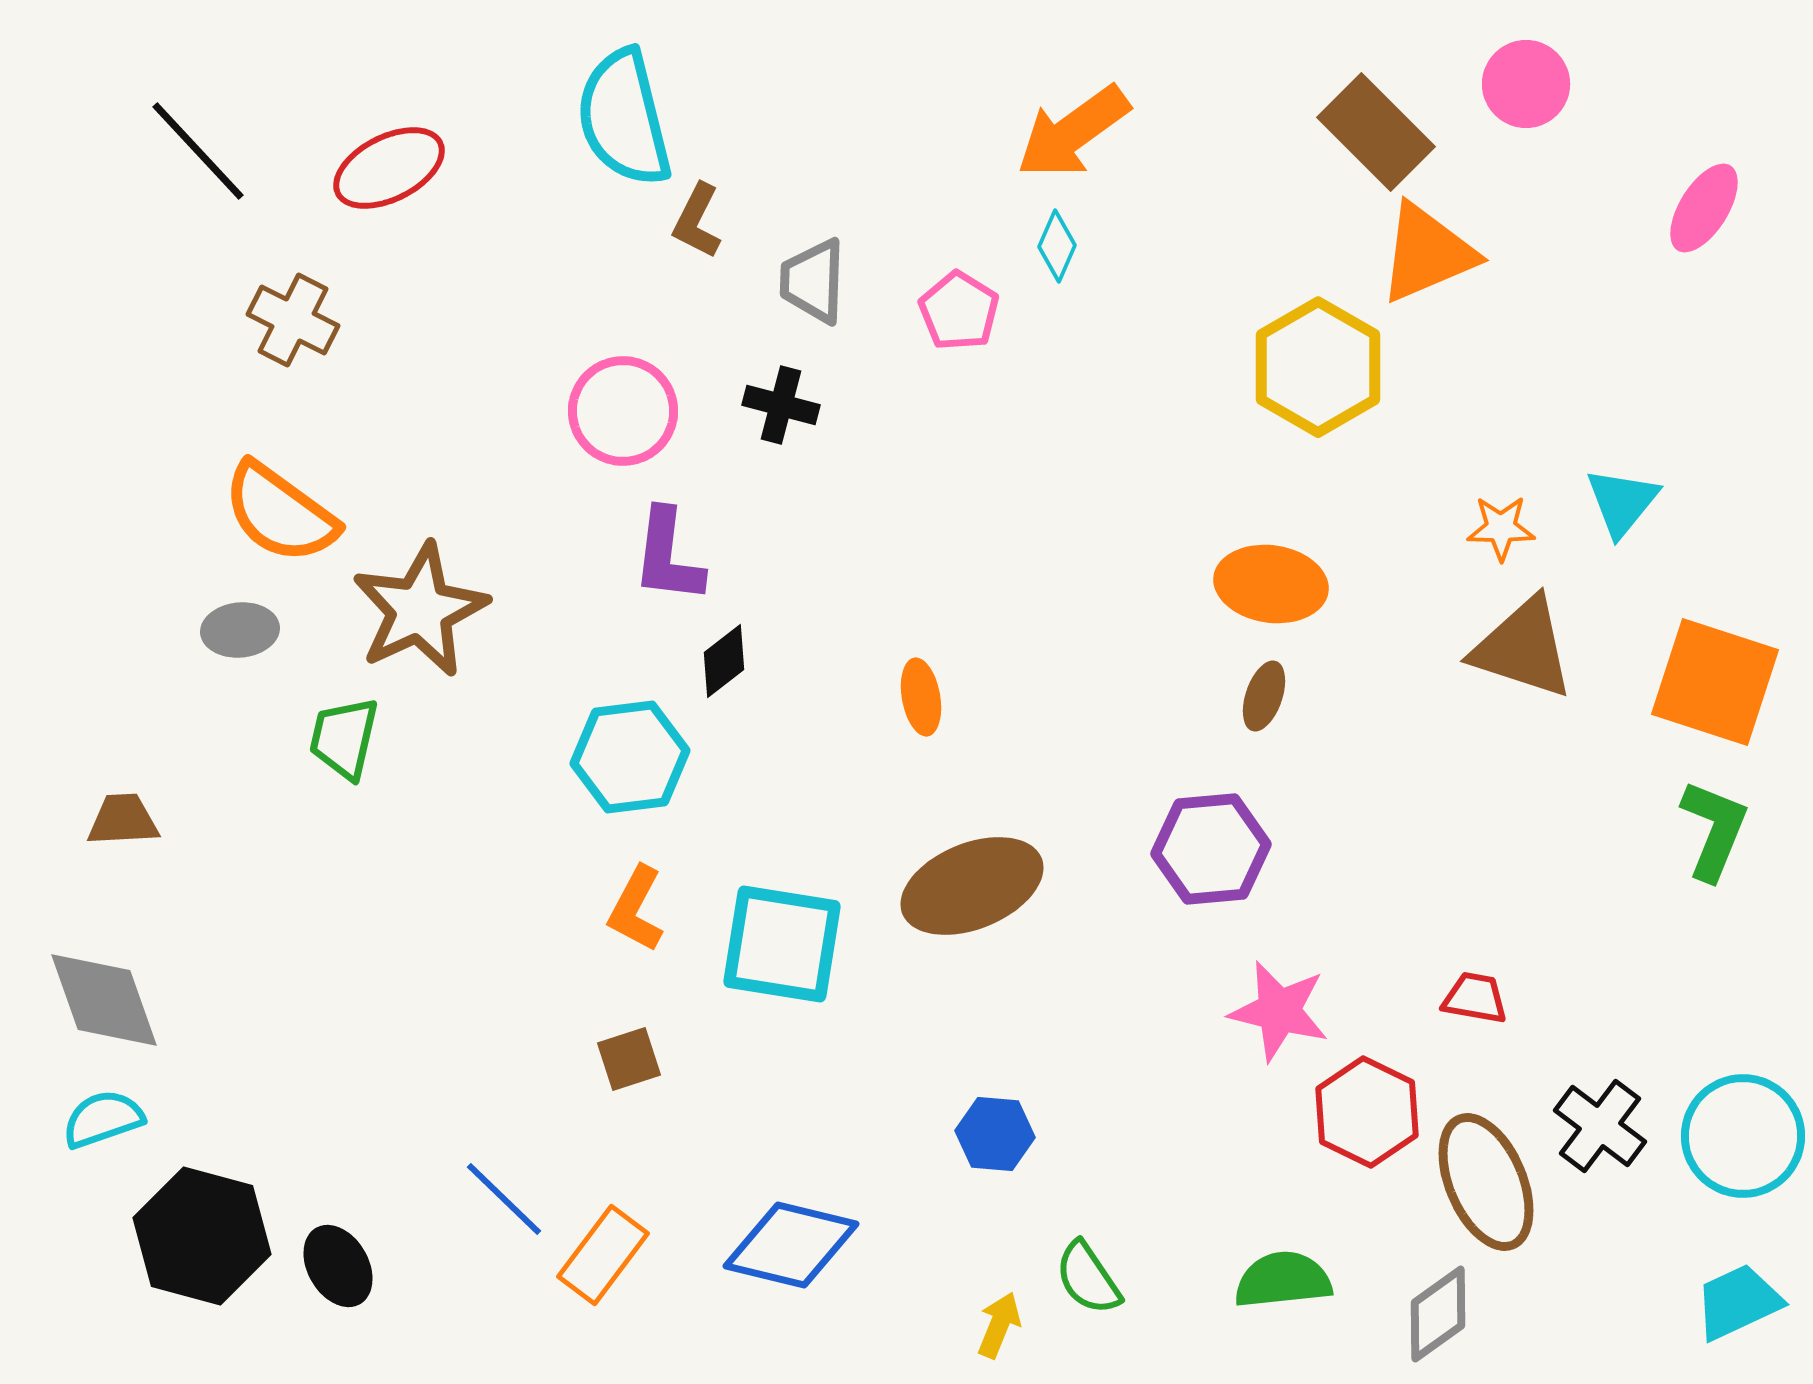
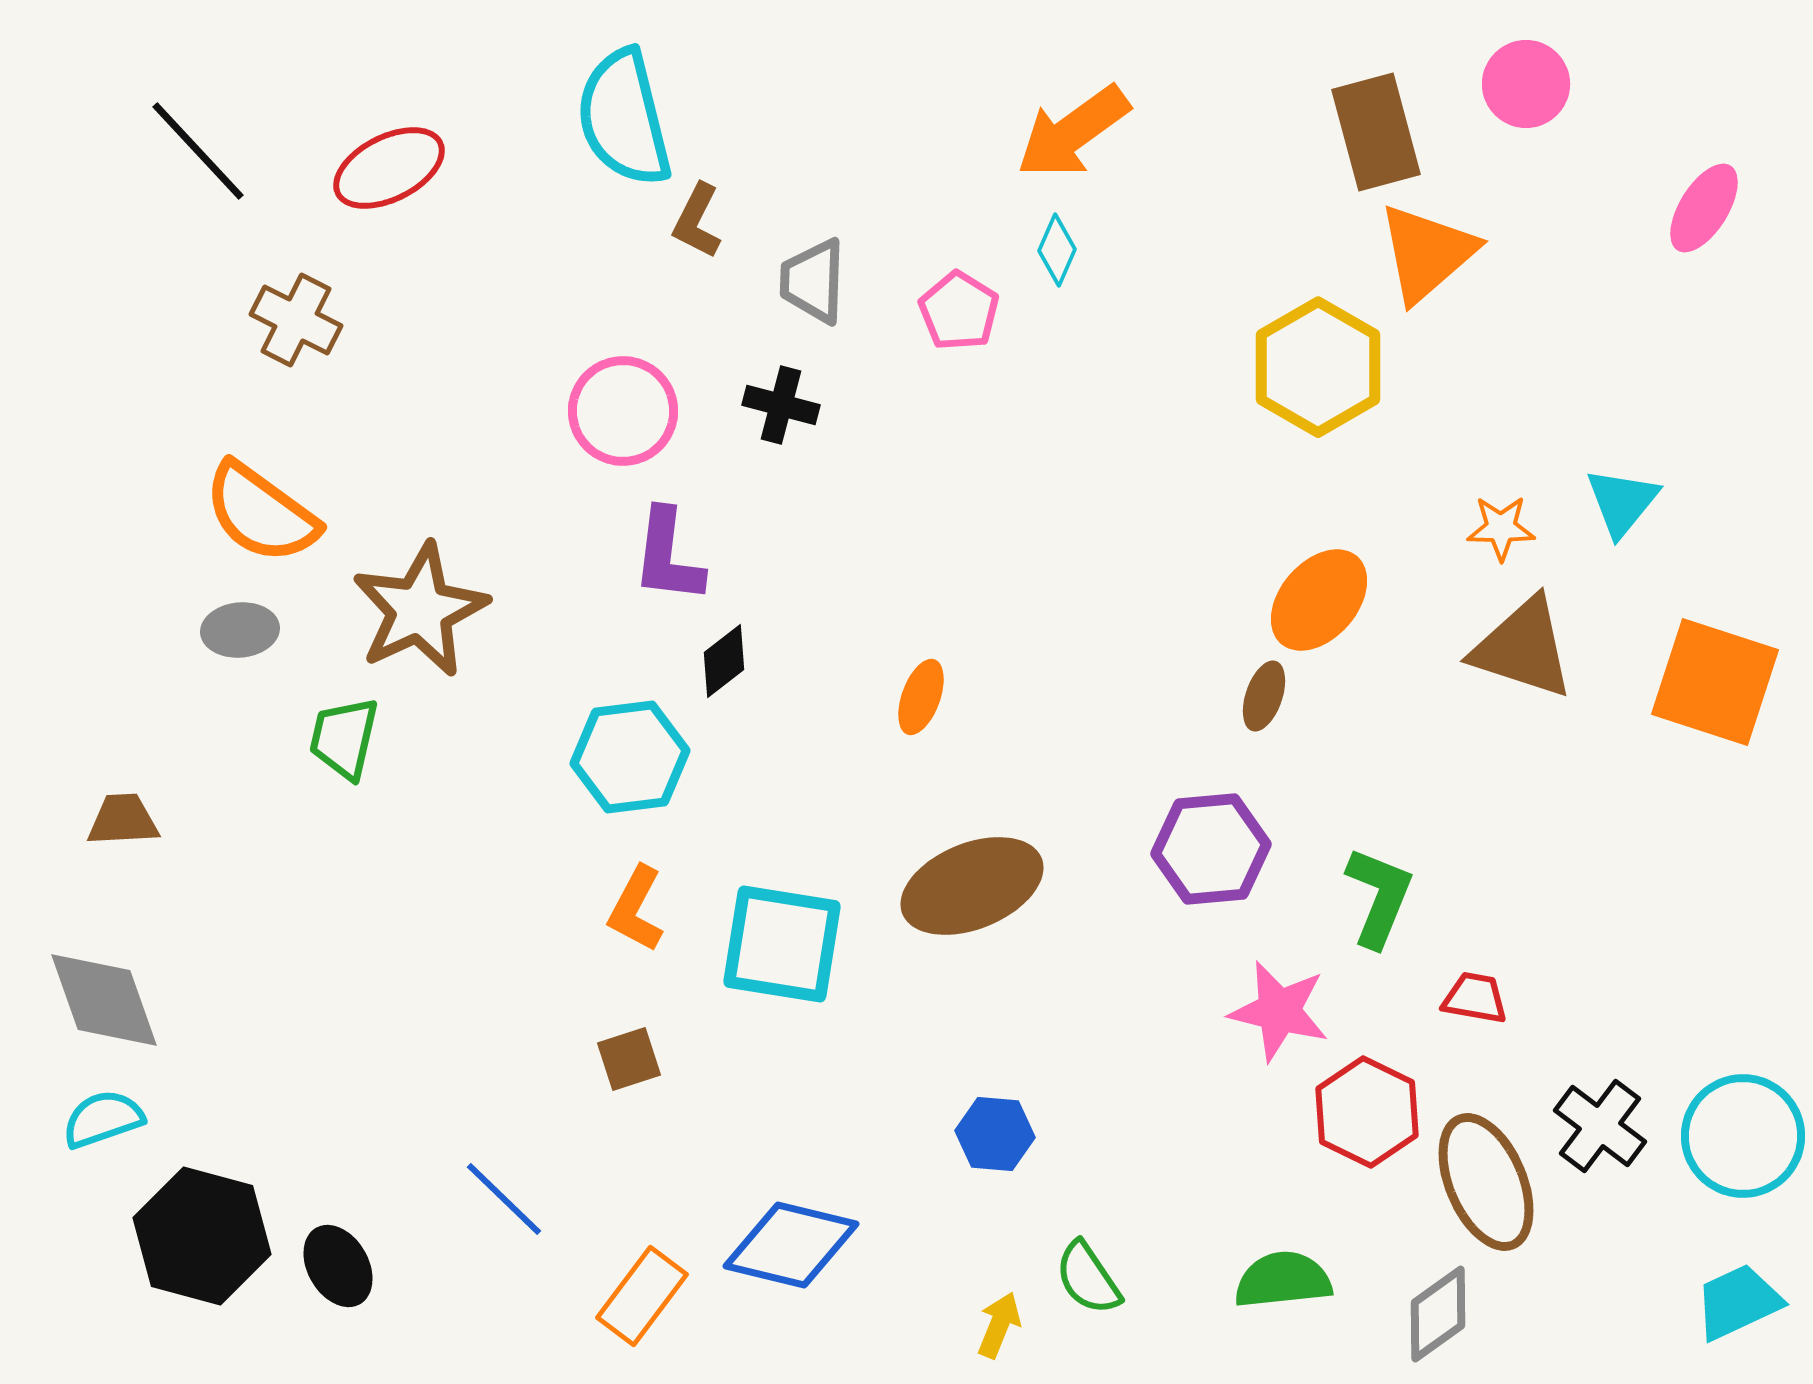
brown rectangle at (1376, 132): rotated 30 degrees clockwise
cyan diamond at (1057, 246): moved 4 px down
orange triangle at (1427, 253): rotated 18 degrees counterclockwise
brown cross at (293, 320): moved 3 px right
orange semicircle at (280, 513): moved 19 px left
orange ellipse at (1271, 584): moved 48 px right, 16 px down; rotated 57 degrees counterclockwise
orange ellipse at (921, 697): rotated 30 degrees clockwise
green L-shape at (1714, 830): moved 335 px left, 67 px down
orange rectangle at (603, 1255): moved 39 px right, 41 px down
